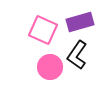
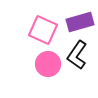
pink circle: moved 2 px left, 3 px up
